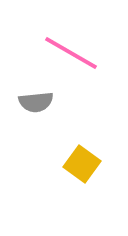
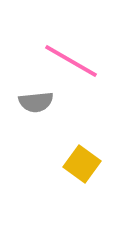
pink line: moved 8 px down
